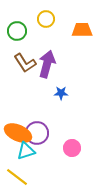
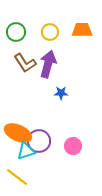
yellow circle: moved 4 px right, 13 px down
green circle: moved 1 px left, 1 px down
purple arrow: moved 1 px right
purple circle: moved 2 px right, 8 px down
pink circle: moved 1 px right, 2 px up
